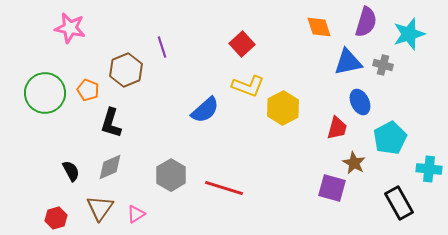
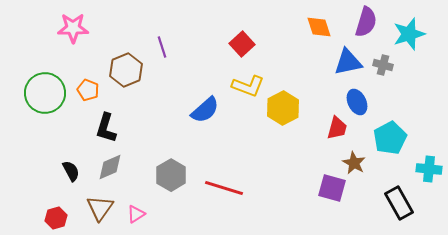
pink star: moved 3 px right; rotated 12 degrees counterclockwise
blue ellipse: moved 3 px left
black L-shape: moved 5 px left, 5 px down
